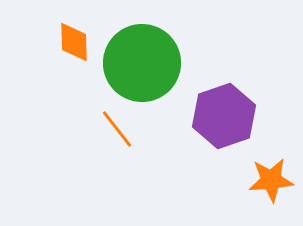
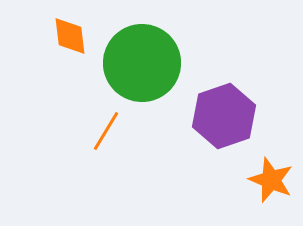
orange diamond: moved 4 px left, 6 px up; rotated 6 degrees counterclockwise
orange line: moved 11 px left, 2 px down; rotated 69 degrees clockwise
orange star: rotated 27 degrees clockwise
